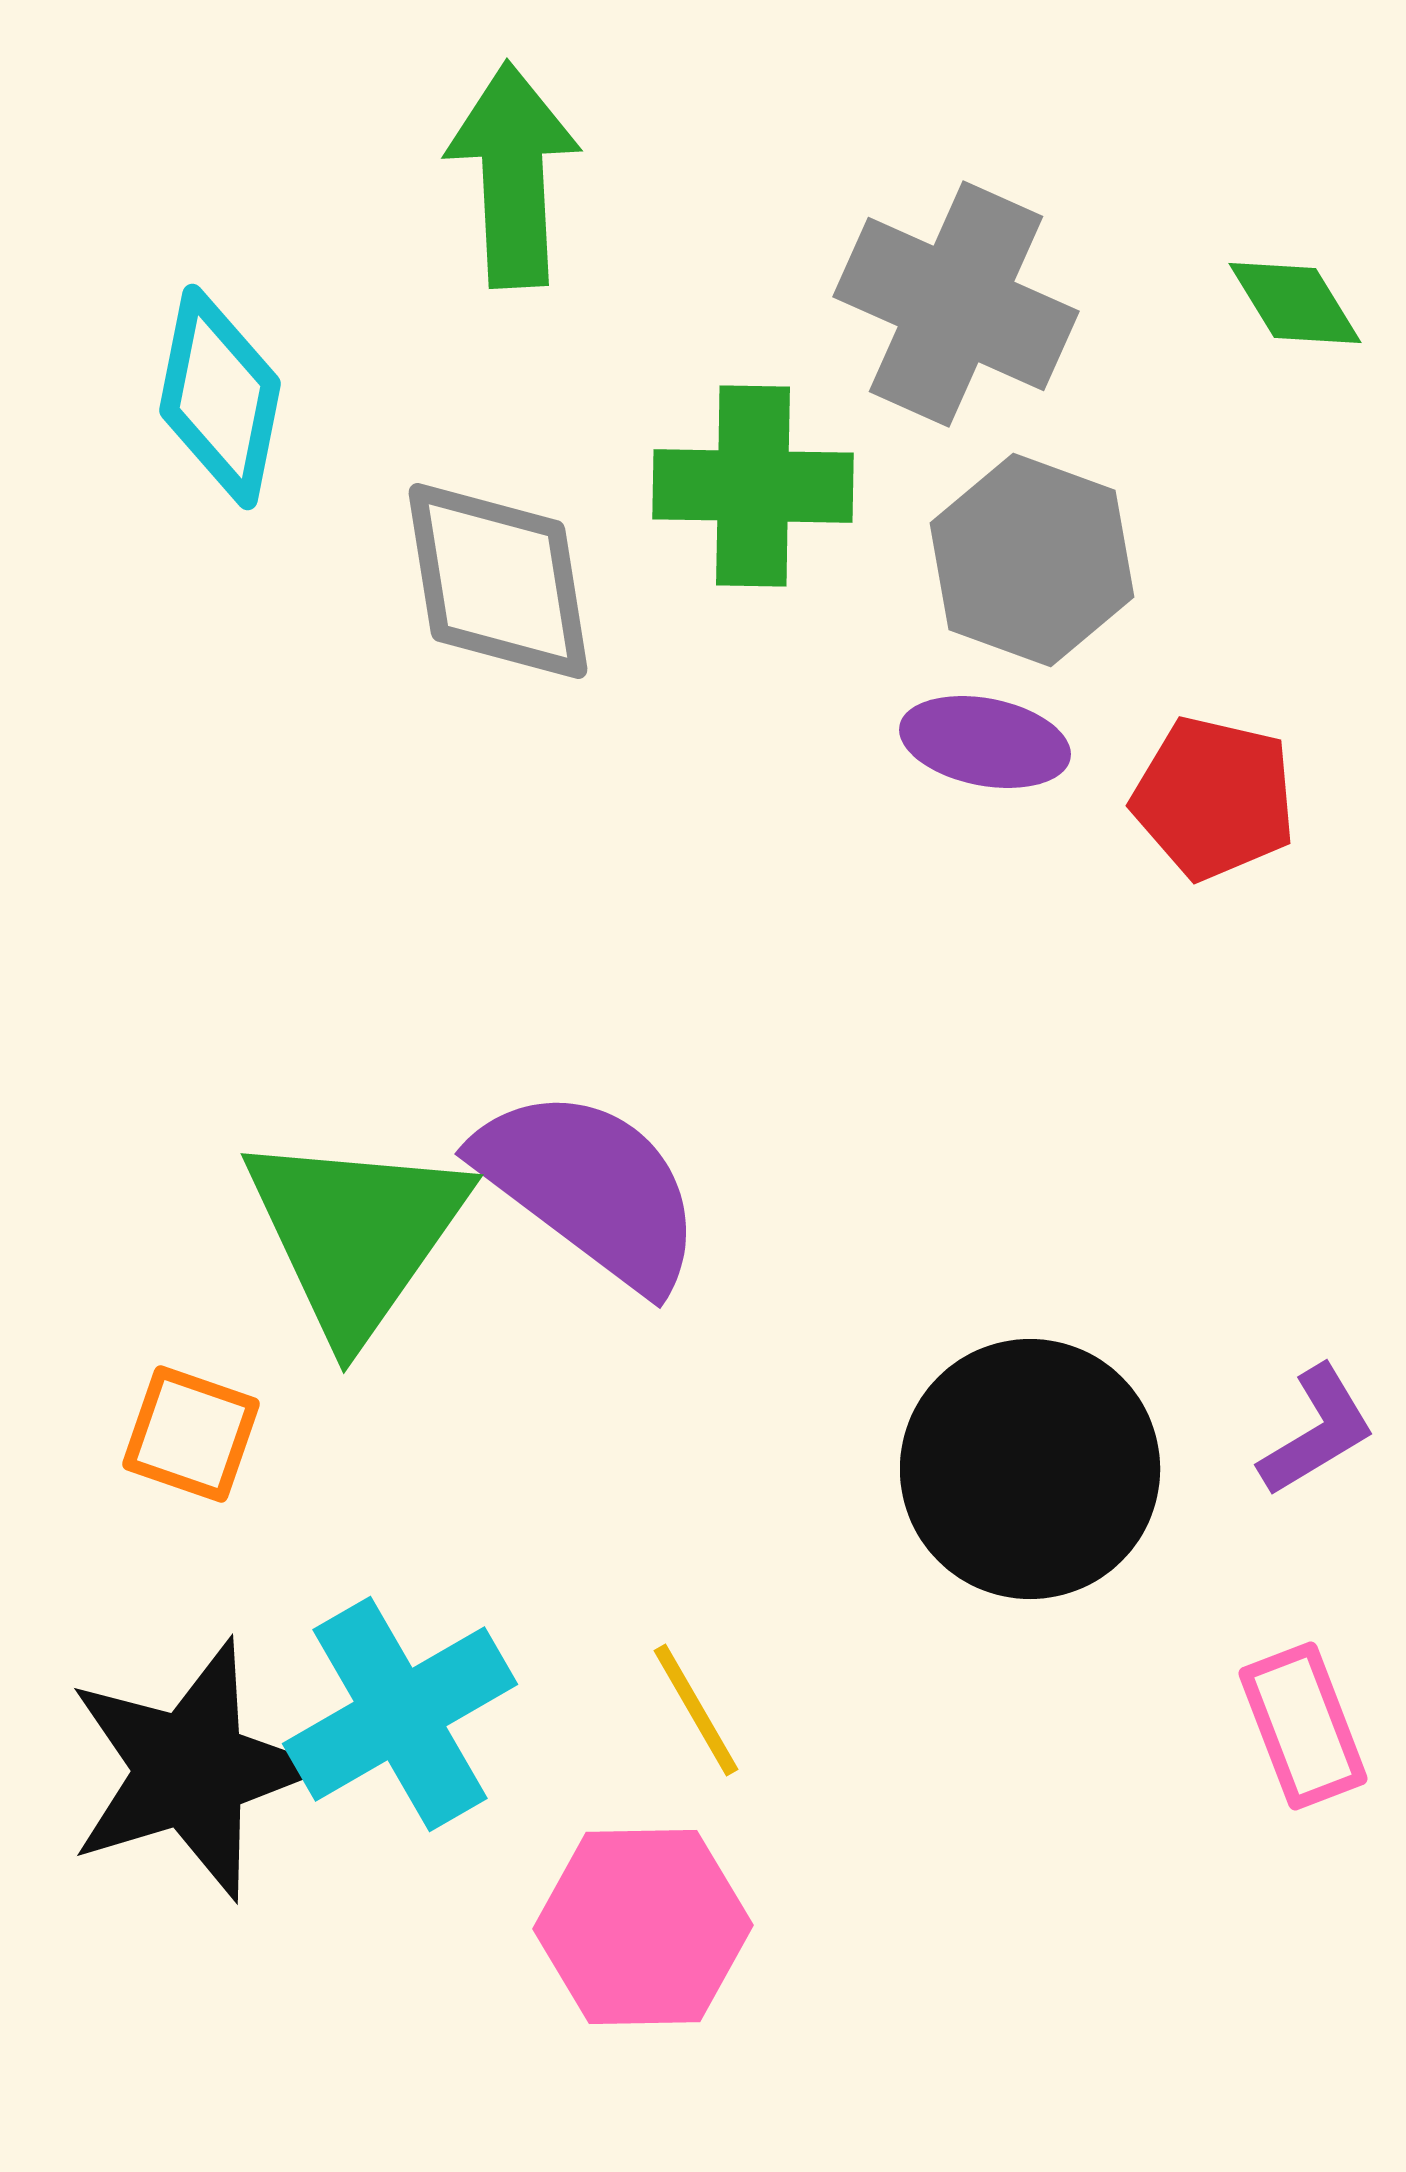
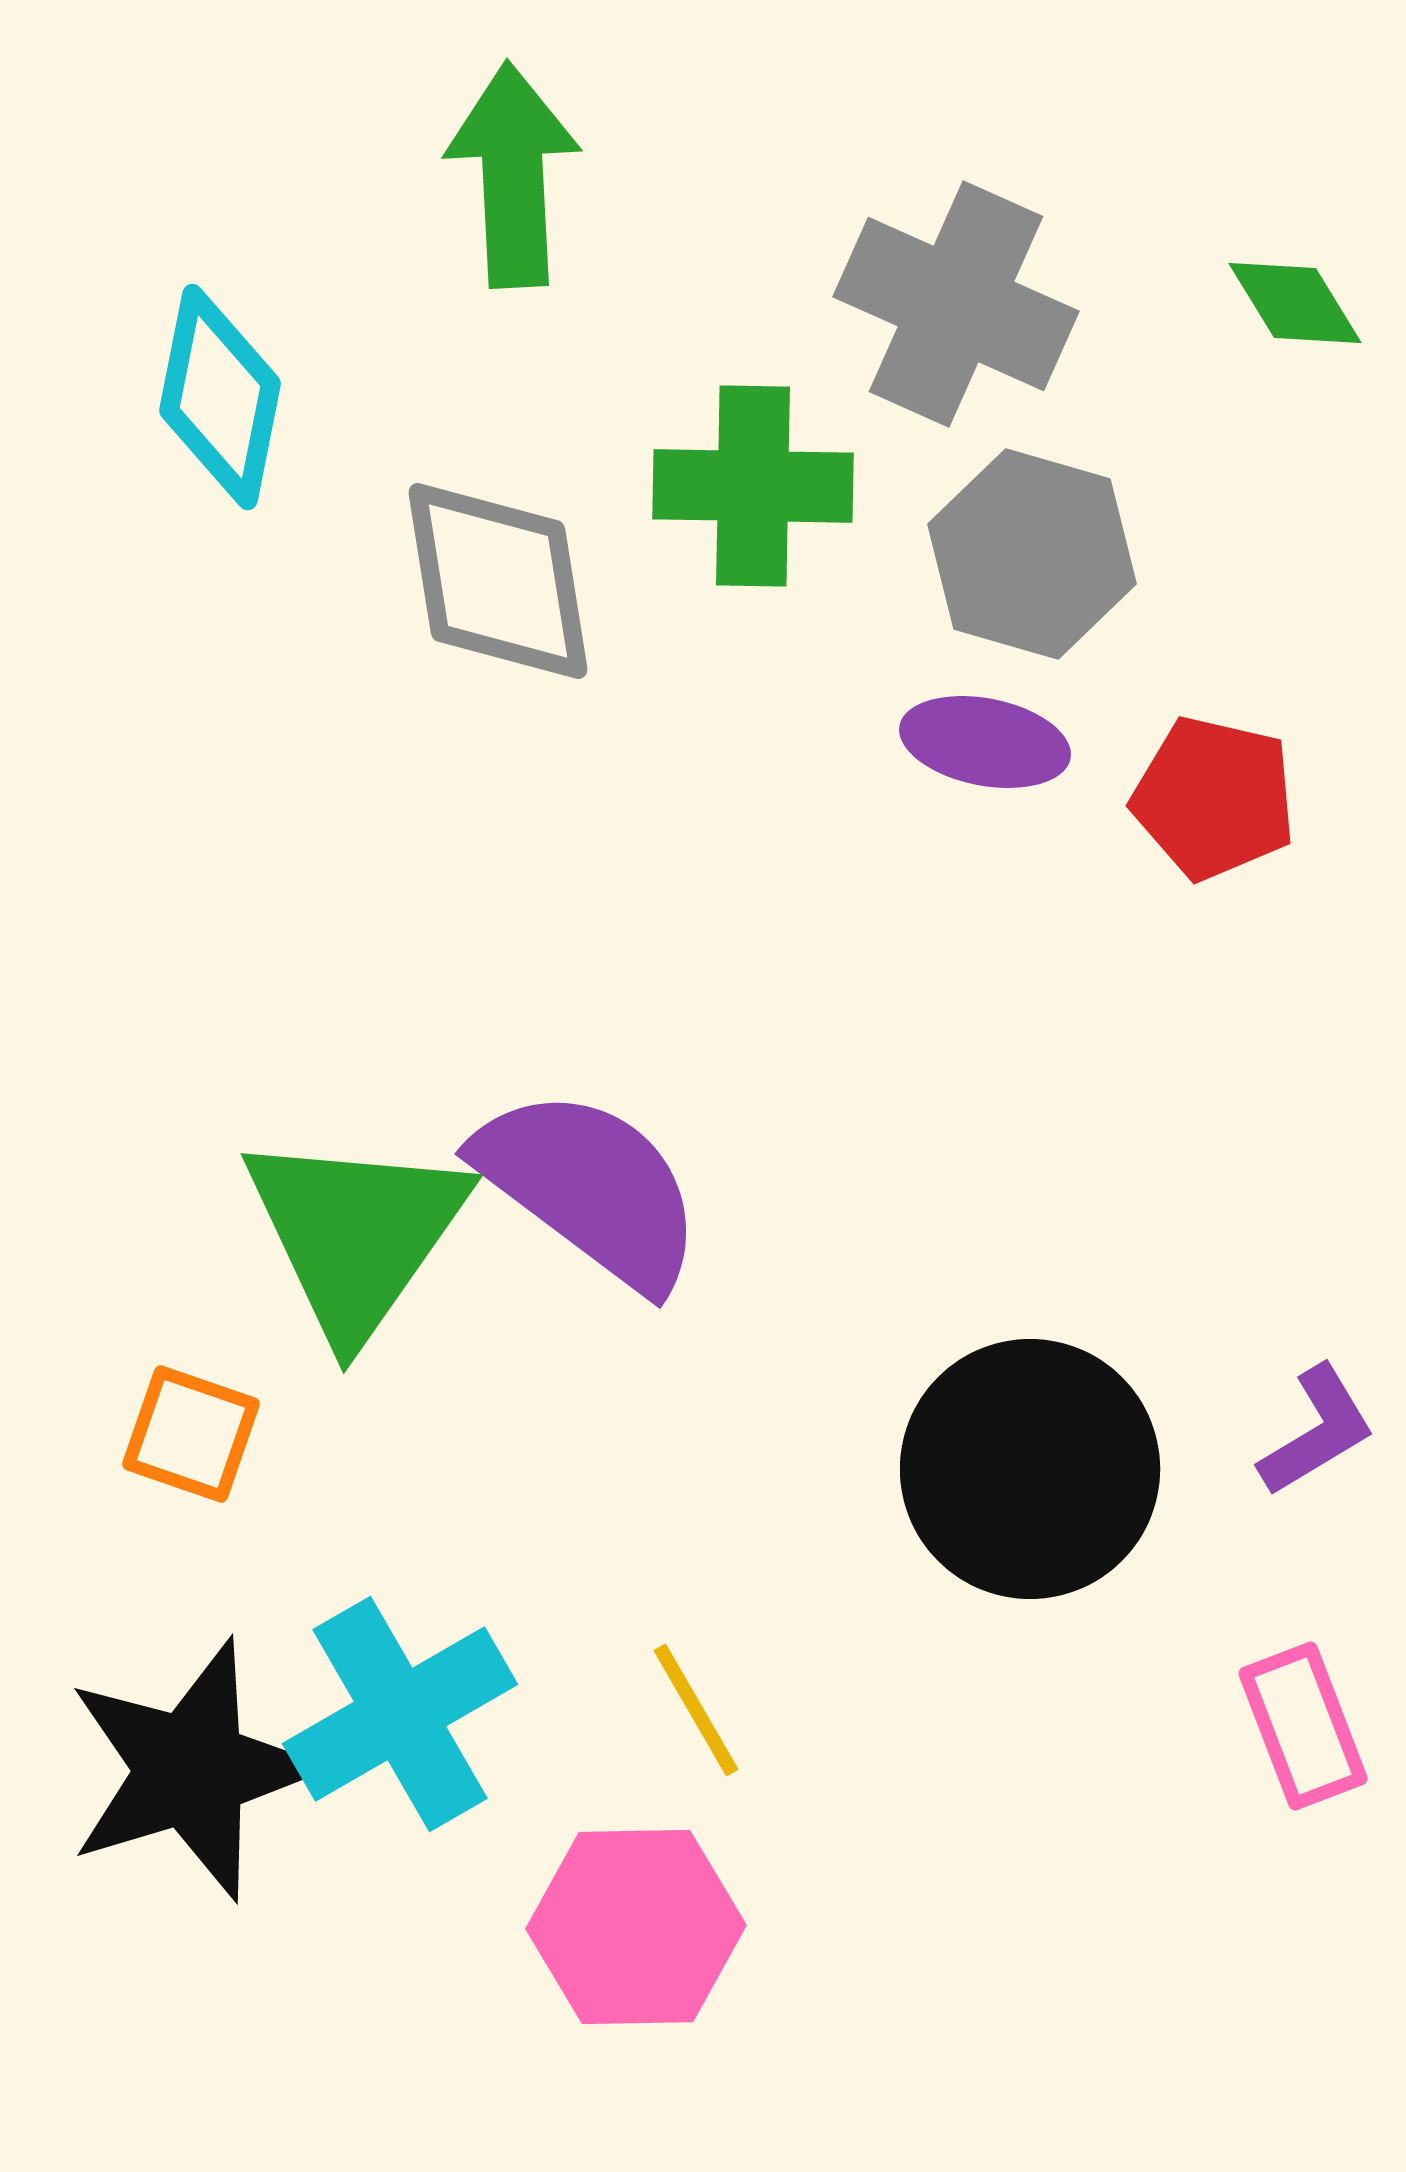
gray hexagon: moved 6 px up; rotated 4 degrees counterclockwise
pink hexagon: moved 7 px left
